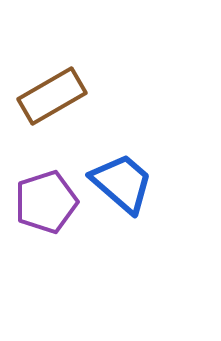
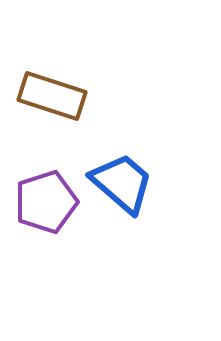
brown rectangle: rotated 48 degrees clockwise
